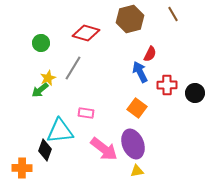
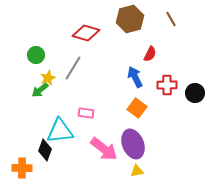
brown line: moved 2 px left, 5 px down
green circle: moved 5 px left, 12 px down
blue arrow: moved 5 px left, 5 px down
